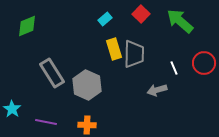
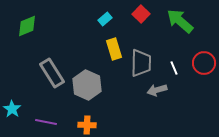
gray trapezoid: moved 7 px right, 9 px down
